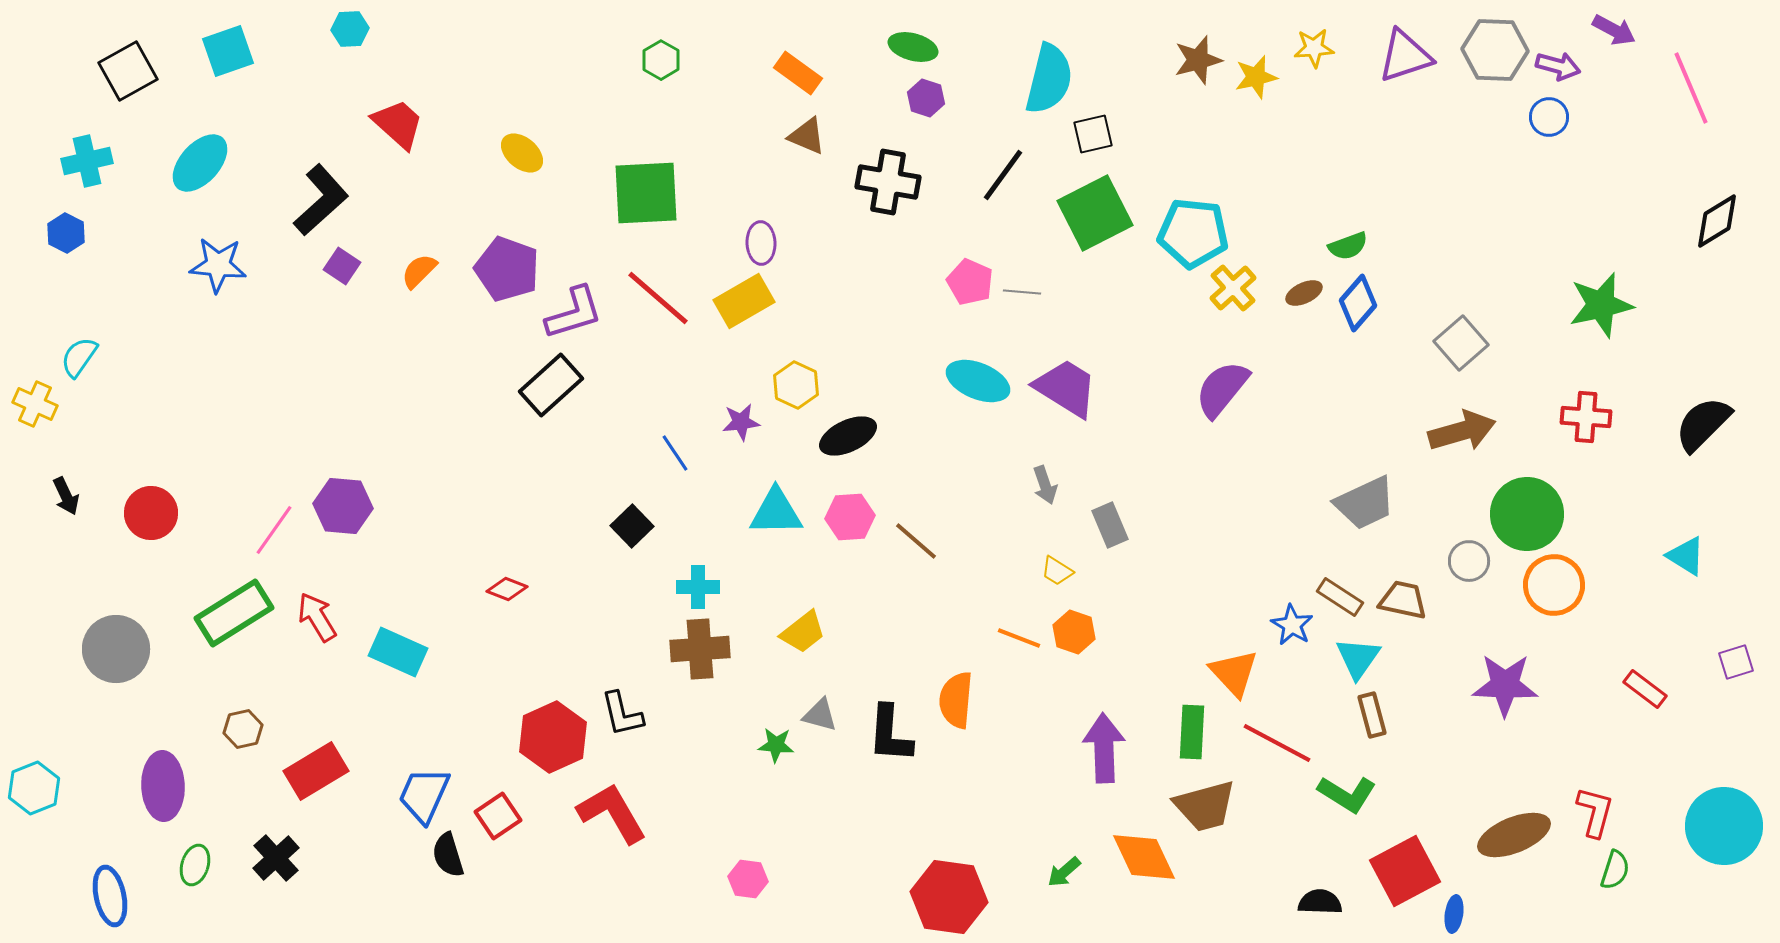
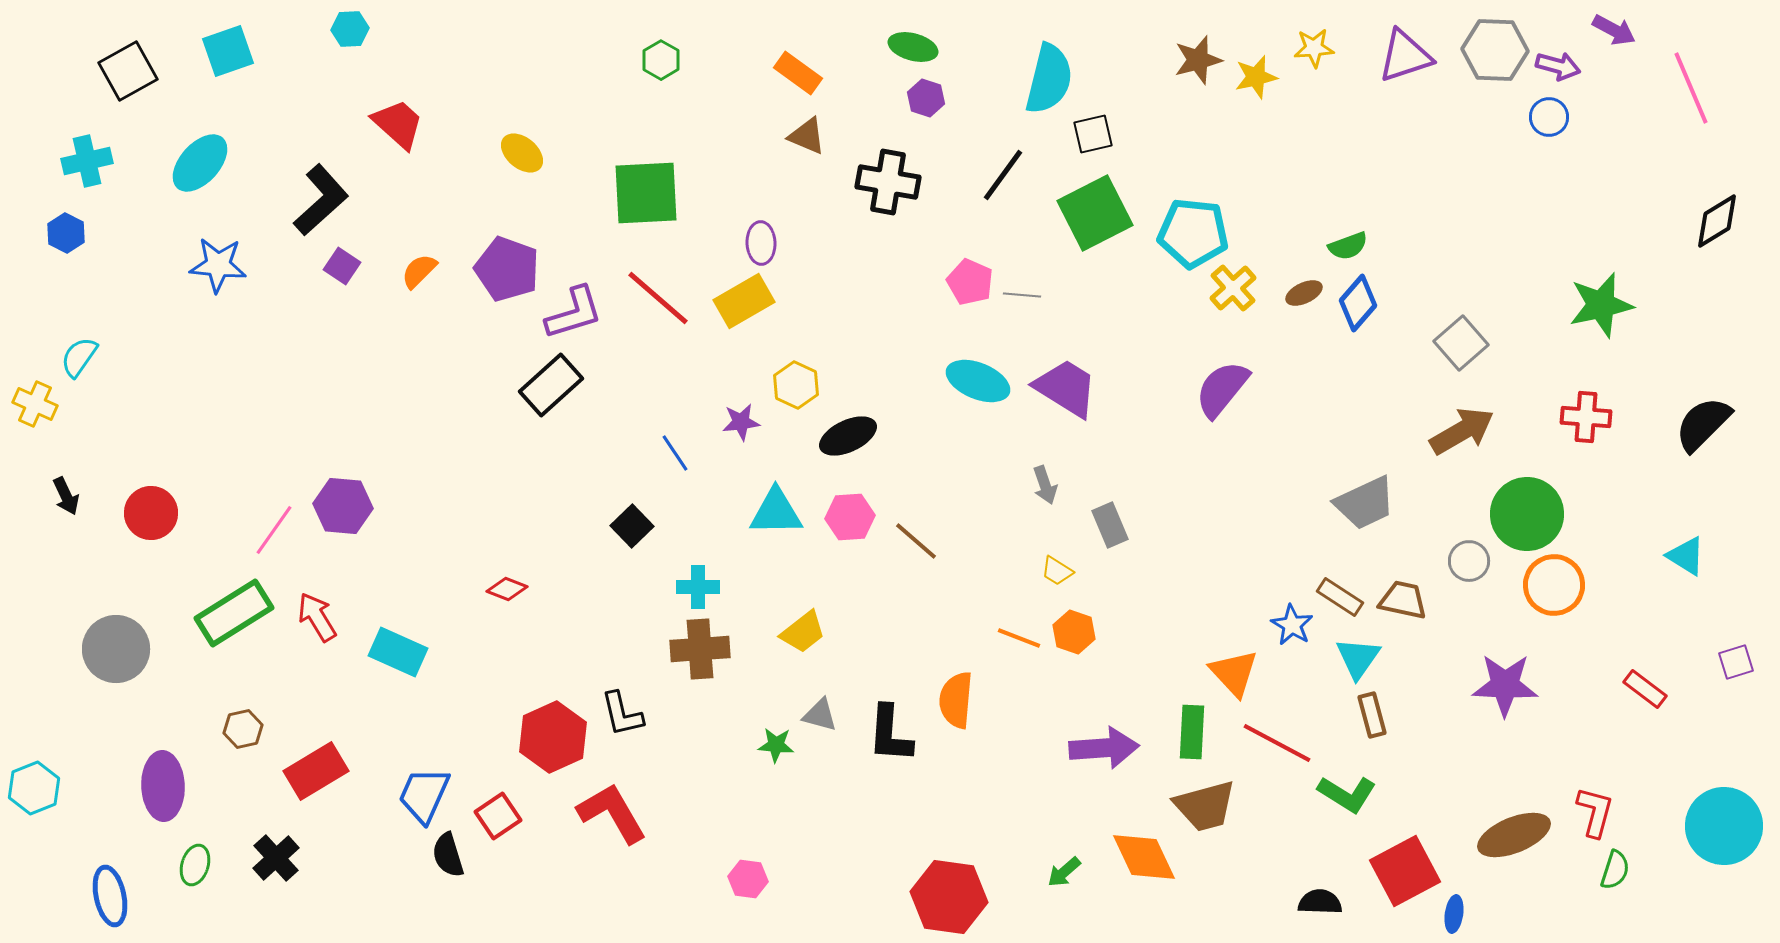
gray line at (1022, 292): moved 3 px down
brown arrow at (1462, 431): rotated 14 degrees counterclockwise
purple arrow at (1104, 748): rotated 88 degrees clockwise
